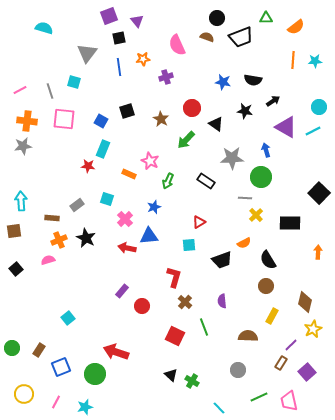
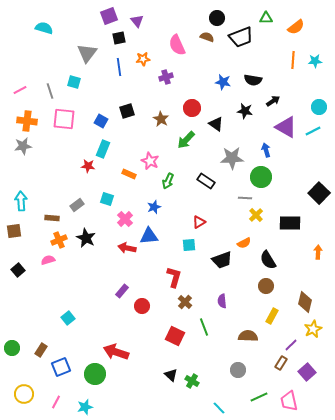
black square at (16, 269): moved 2 px right, 1 px down
brown rectangle at (39, 350): moved 2 px right
